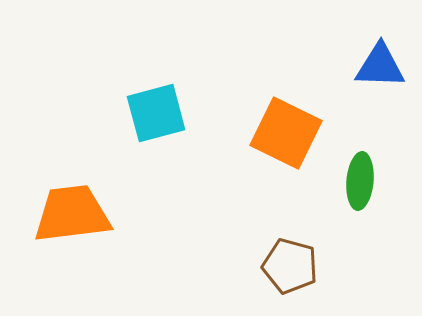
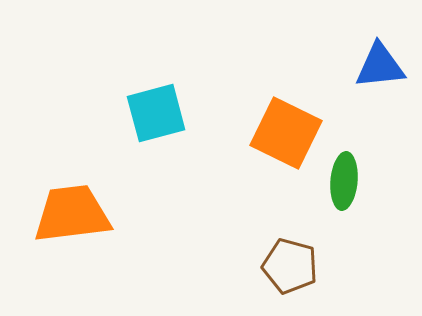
blue triangle: rotated 8 degrees counterclockwise
green ellipse: moved 16 px left
